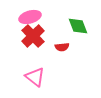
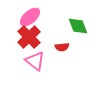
pink ellipse: rotated 25 degrees counterclockwise
red cross: moved 4 px left, 1 px down
pink triangle: moved 16 px up
